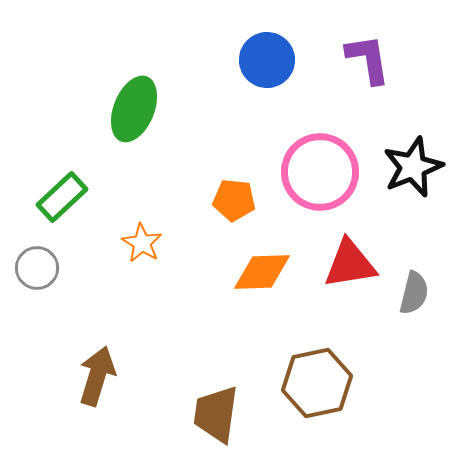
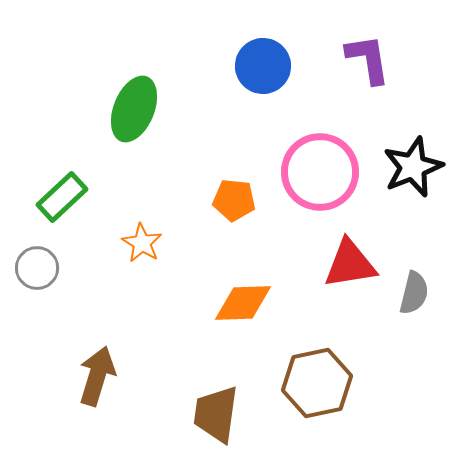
blue circle: moved 4 px left, 6 px down
orange diamond: moved 19 px left, 31 px down
